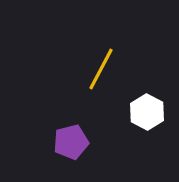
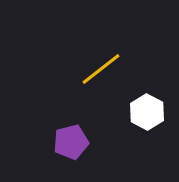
yellow line: rotated 24 degrees clockwise
